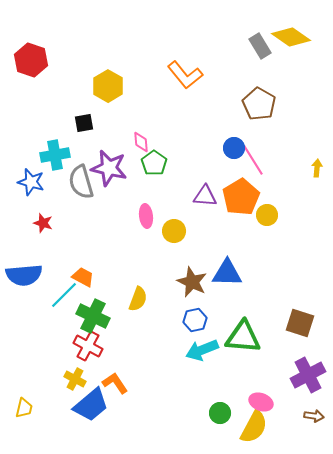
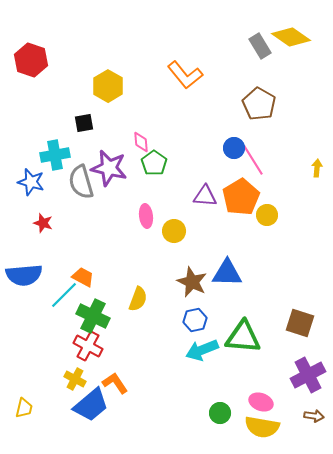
yellow semicircle at (254, 427): moved 8 px right; rotated 72 degrees clockwise
